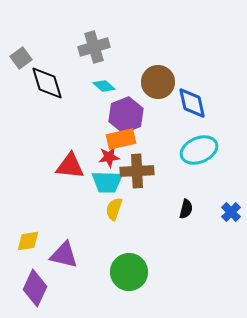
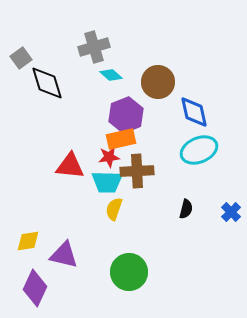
cyan diamond: moved 7 px right, 11 px up
blue diamond: moved 2 px right, 9 px down
